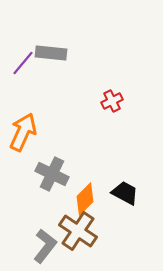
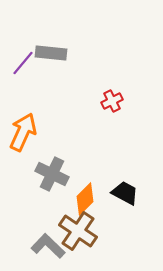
gray L-shape: moved 3 px right; rotated 84 degrees counterclockwise
